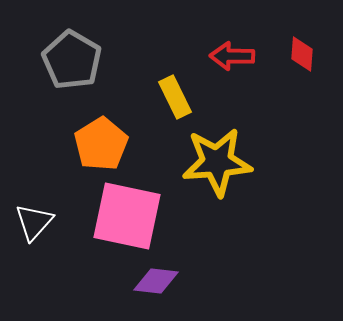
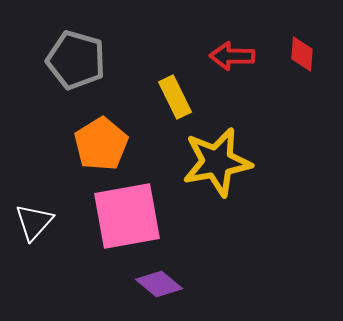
gray pentagon: moved 4 px right; rotated 14 degrees counterclockwise
yellow star: rotated 6 degrees counterclockwise
pink square: rotated 22 degrees counterclockwise
purple diamond: moved 3 px right, 3 px down; rotated 33 degrees clockwise
